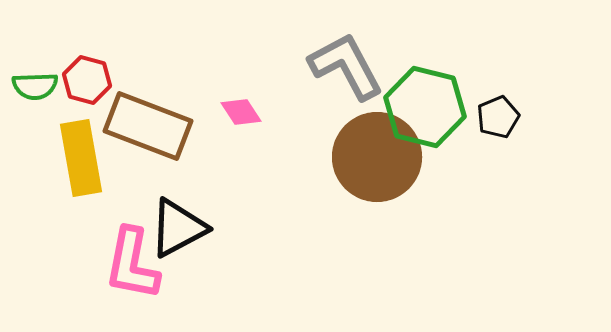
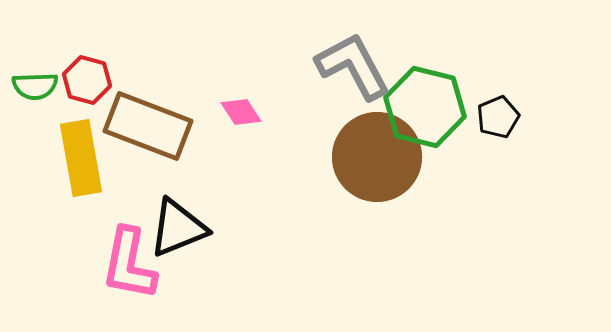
gray L-shape: moved 7 px right
black triangle: rotated 6 degrees clockwise
pink L-shape: moved 3 px left
